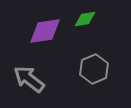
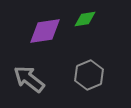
gray hexagon: moved 5 px left, 6 px down
